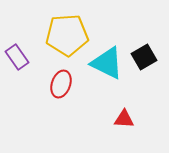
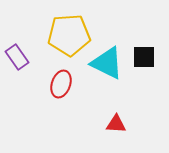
yellow pentagon: moved 2 px right
black square: rotated 30 degrees clockwise
red triangle: moved 8 px left, 5 px down
